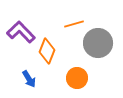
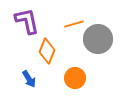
purple L-shape: moved 6 px right, 11 px up; rotated 32 degrees clockwise
gray circle: moved 4 px up
orange circle: moved 2 px left
